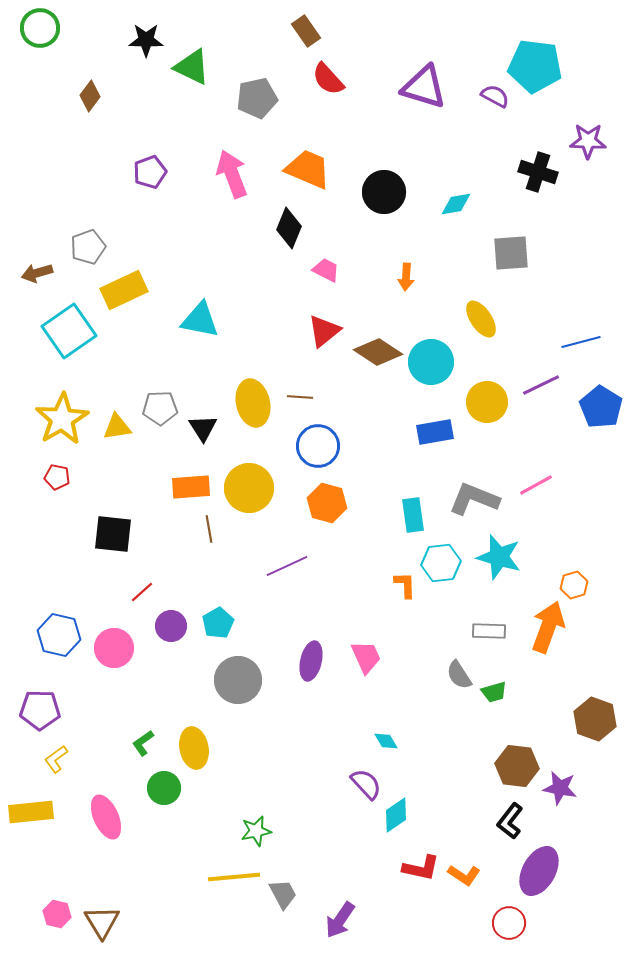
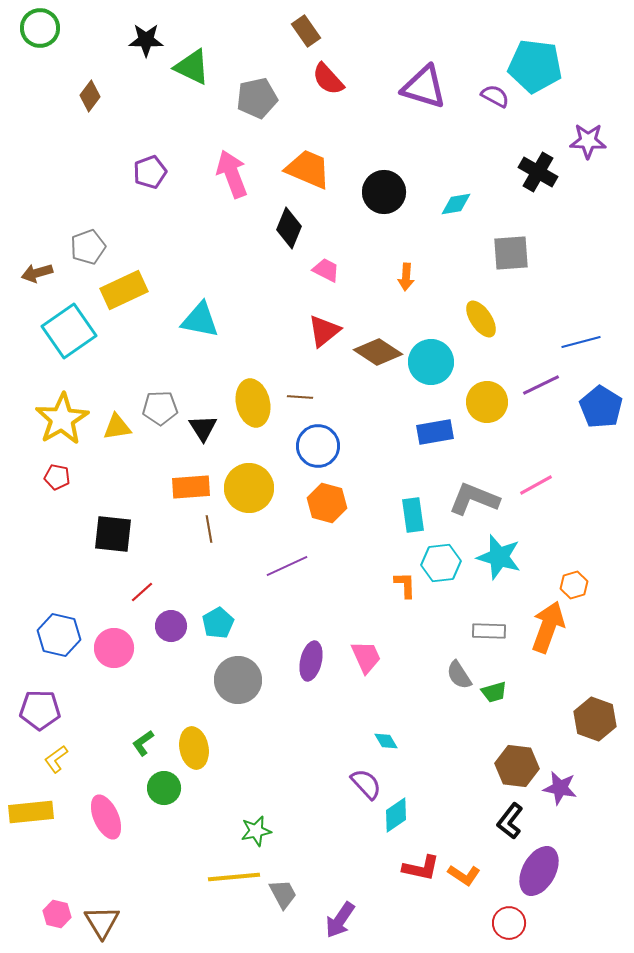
black cross at (538, 172): rotated 12 degrees clockwise
